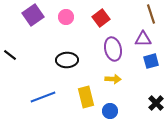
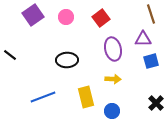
blue circle: moved 2 px right
